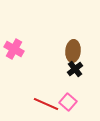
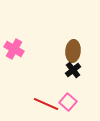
black cross: moved 2 px left, 1 px down
